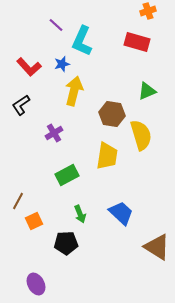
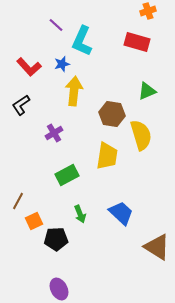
yellow arrow: rotated 8 degrees counterclockwise
black pentagon: moved 10 px left, 4 px up
purple ellipse: moved 23 px right, 5 px down
